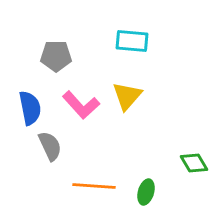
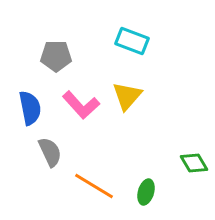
cyan rectangle: rotated 16 degrees clockwise
gray semicircle: moved 6 px down
orange line: rotated 27 degrees clockwise
